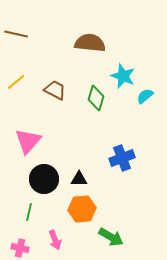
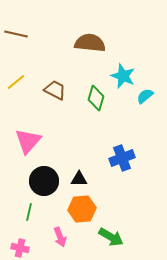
black circle: moved 2 px down
pink arrow: moved 5 px right, 3 px up
